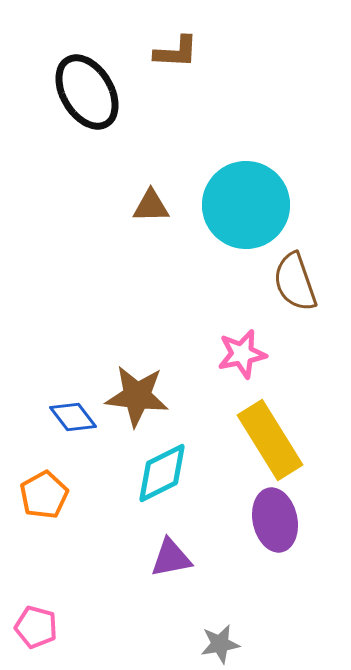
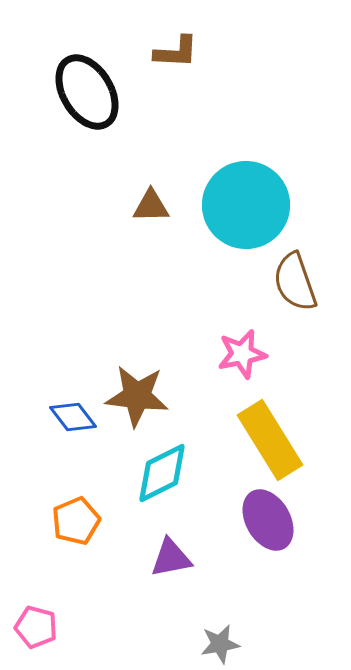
orange pentagon: moved 32 px right, 26 px down; rotated 6 degrees clockwise
purple ellipse: moved 7 px left; rotated 18 degrees counterclockwise
